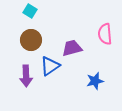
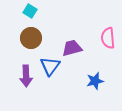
pink semicircle: moved 3 px right, 4 px down
brown circle: moved 2 px up
blue triangle: rotated 20 degrees counterclockwise
